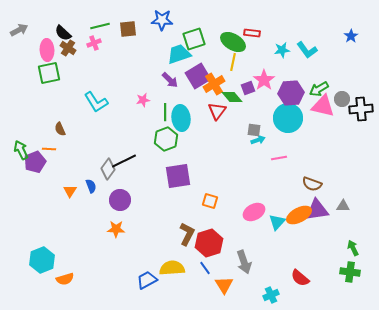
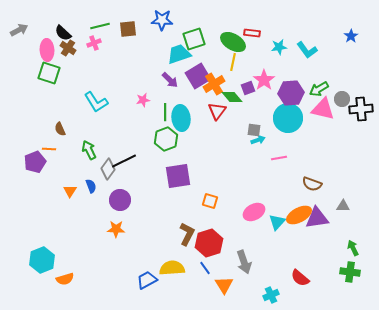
cyan star at (282, 50): moved 3 px left, 3 px up
green square at (49, 73): rotated 30 degrees clockwise
pink triangle at (323, 106): moved 3 px down
green arrow at (21, 150): moved 68 px right
purple triangle at (317, 210): moved 8 px down
